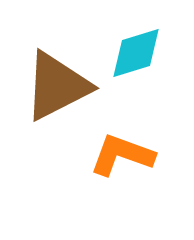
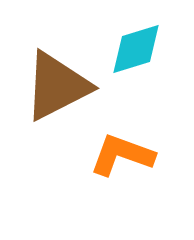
cyan diamond: moved 4 px up
